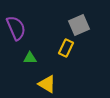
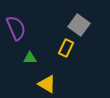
gray square: rotated 30 degrees counterclockwise
